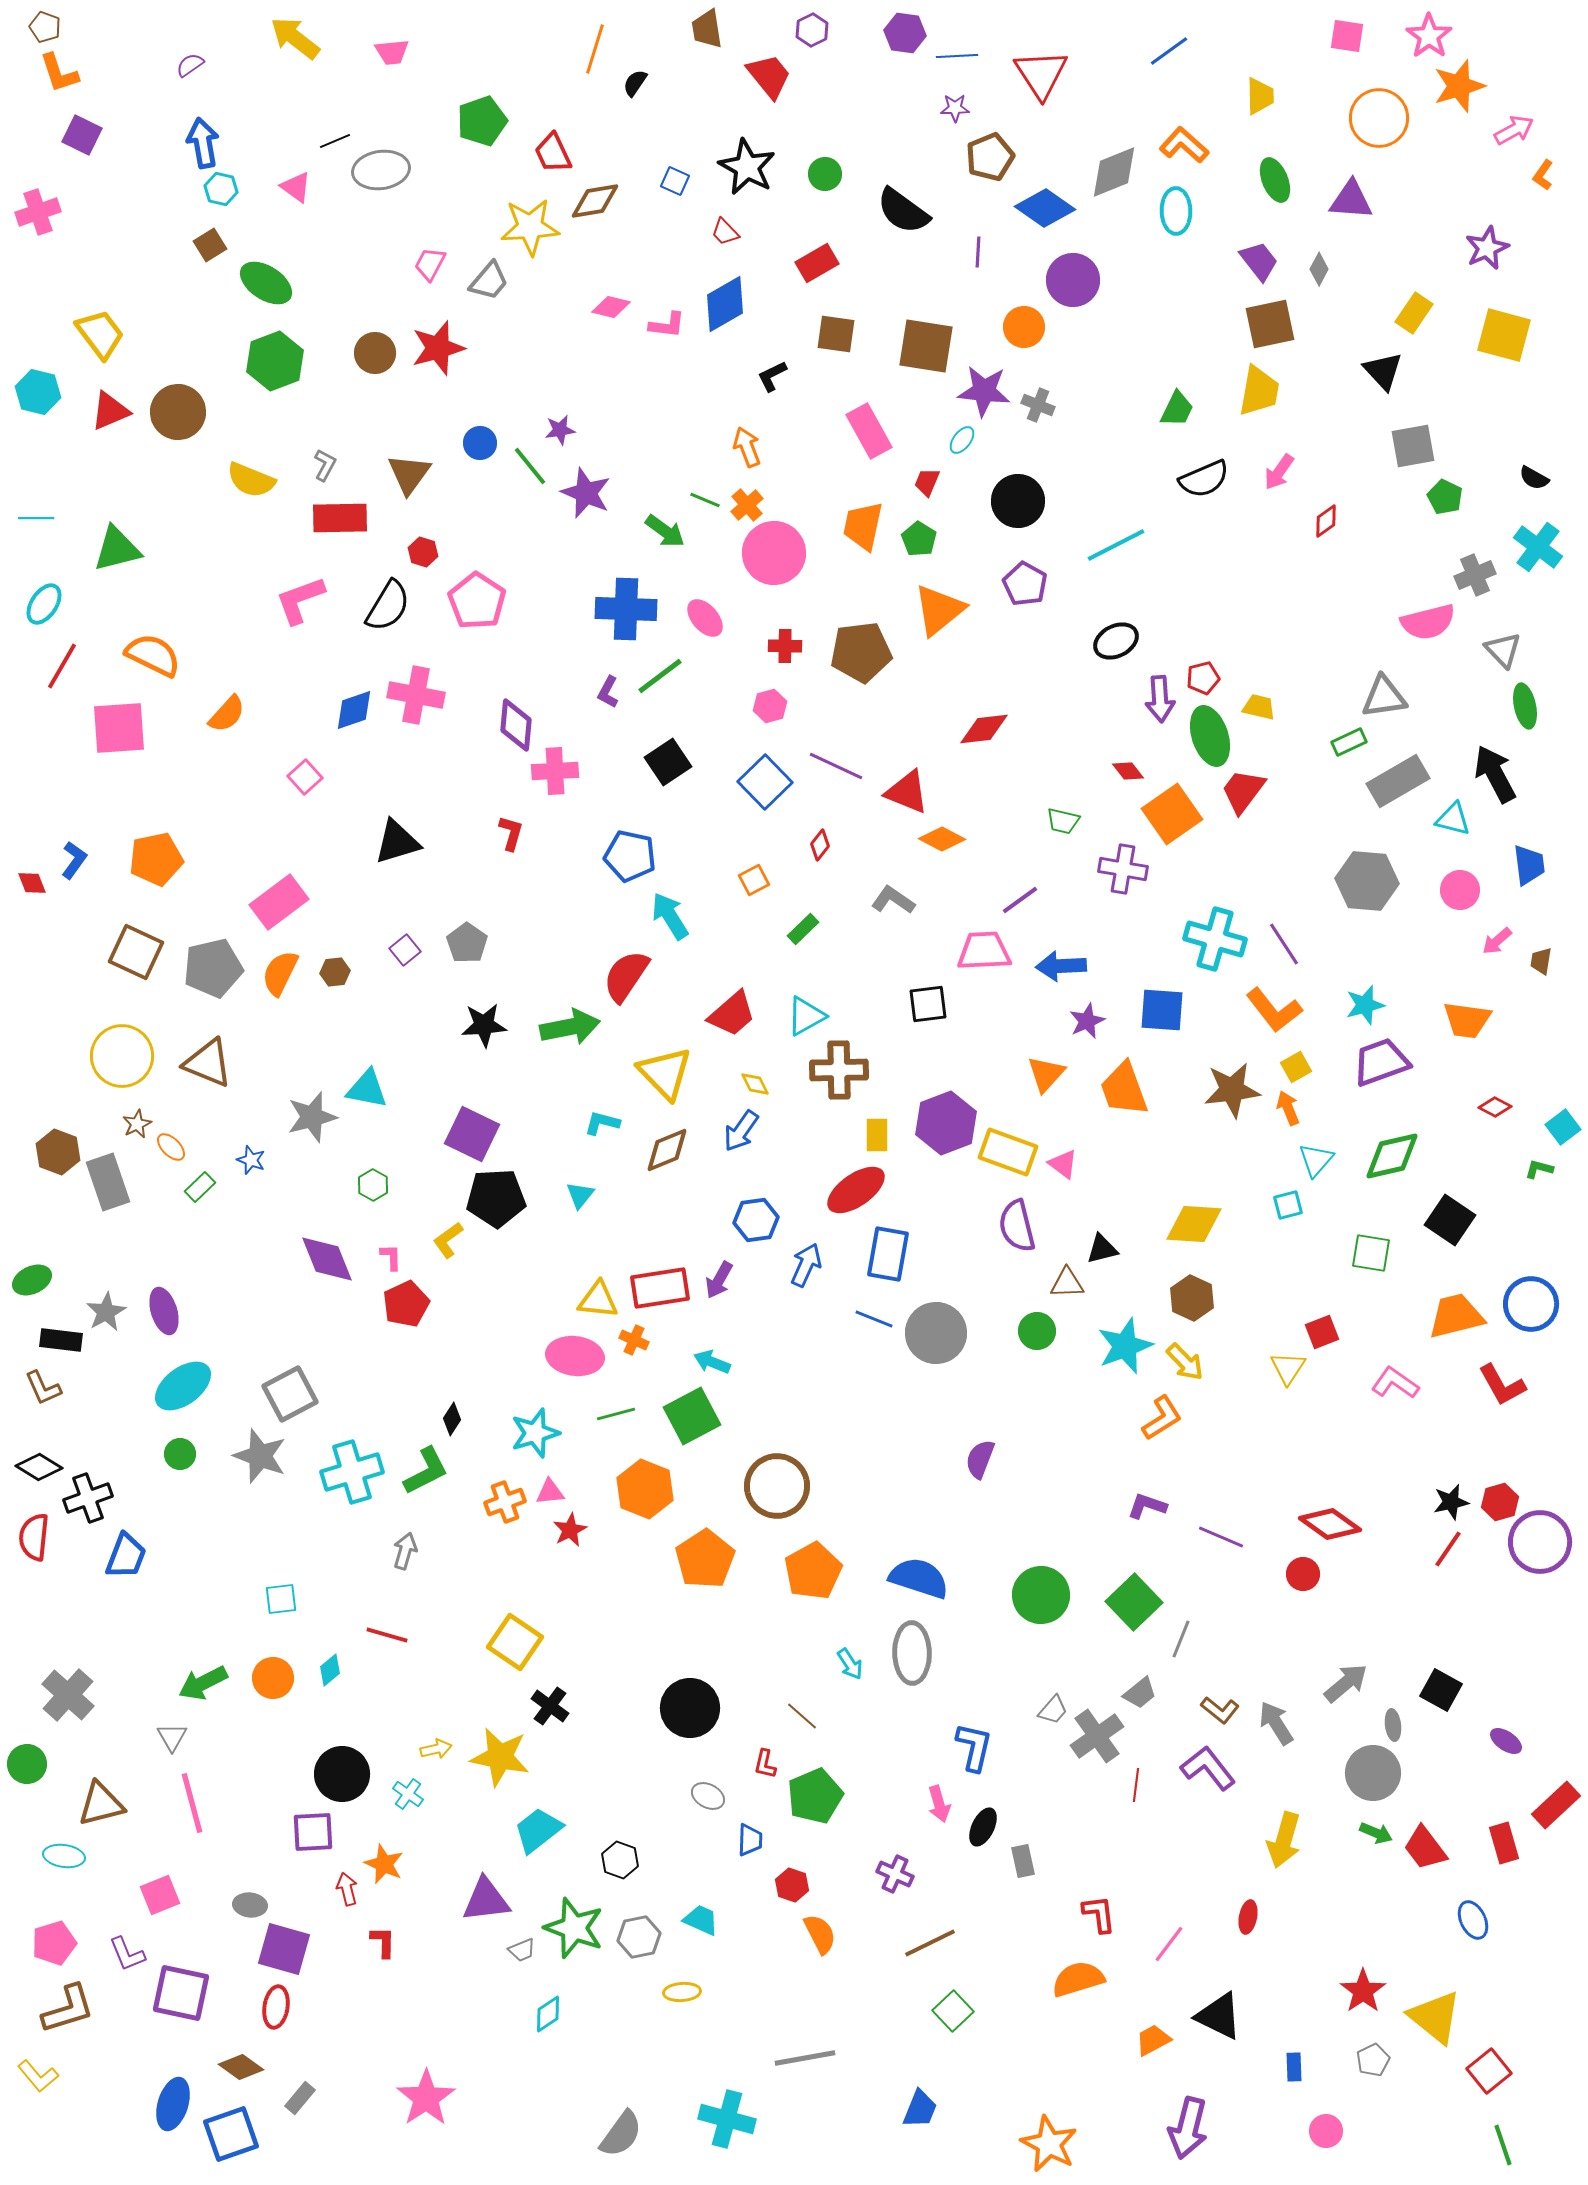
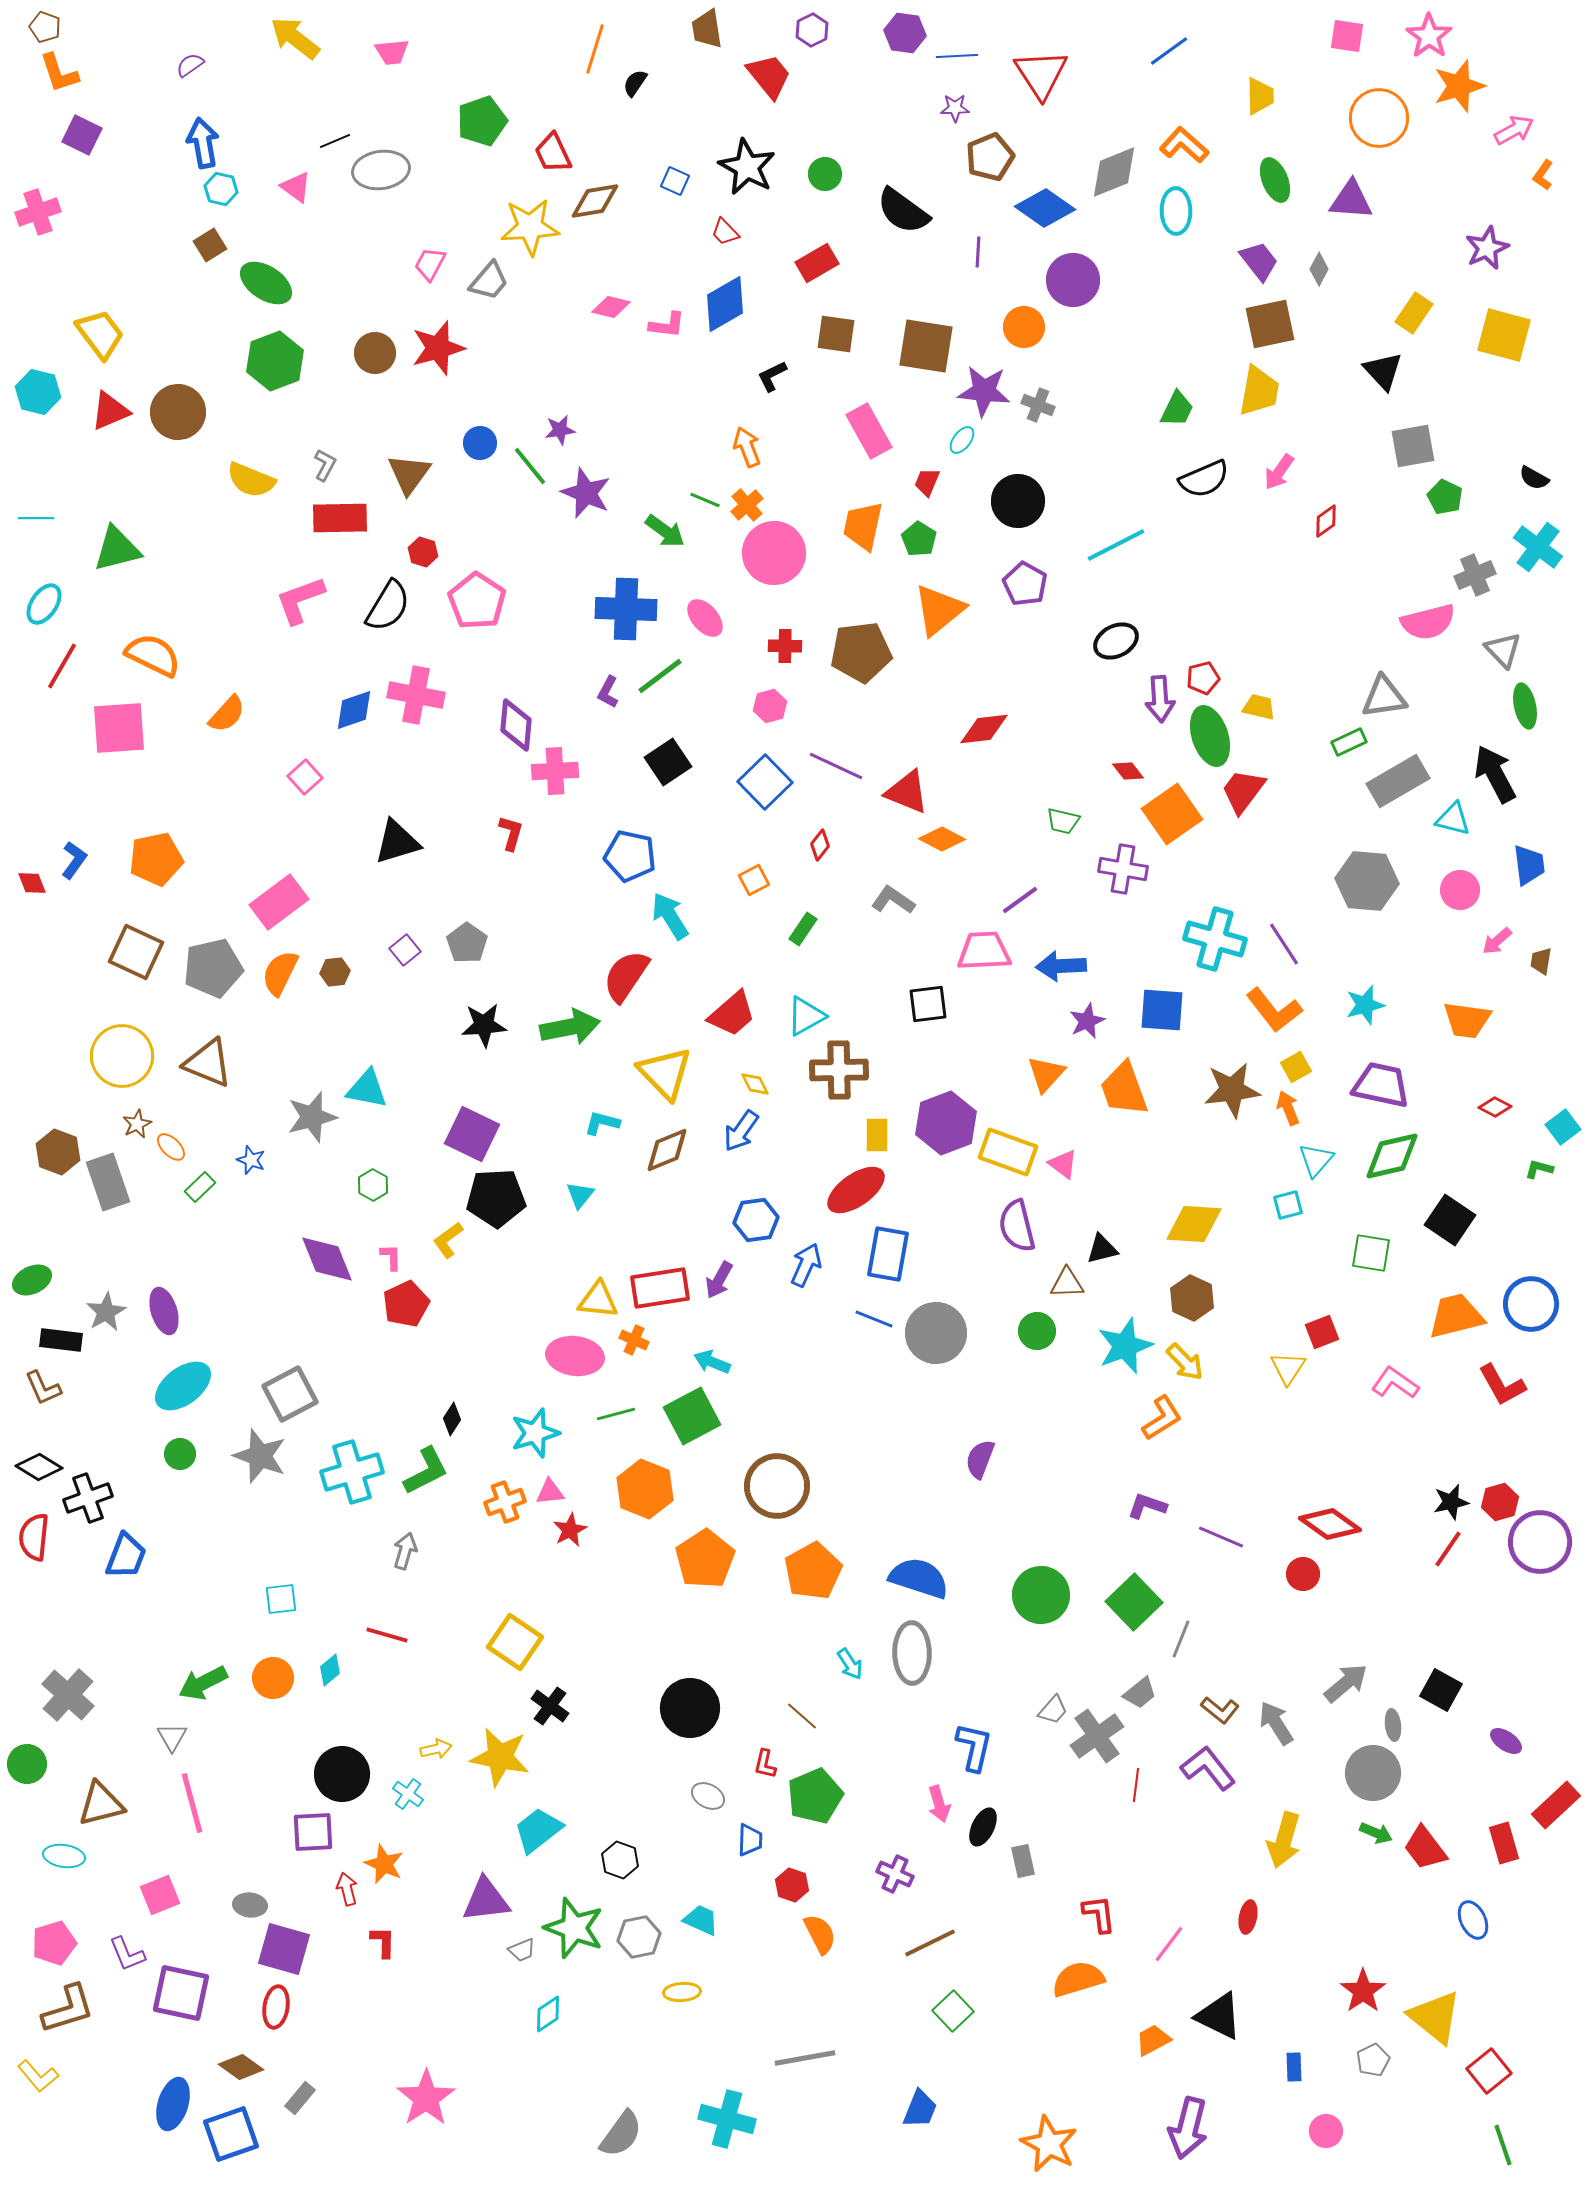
green rectangle at (803, 929): rotated 12 degrees counterclockwise
purple trapezoid at (1381, 1062): moved 23 px down; rotated 32 degrees clockwise
